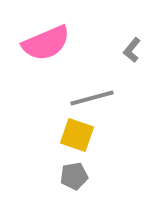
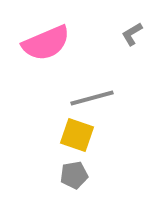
gray L-shape: moved 16 px up; rotated 20 degrees clockwise
gray pentagon: moved 1 px up
